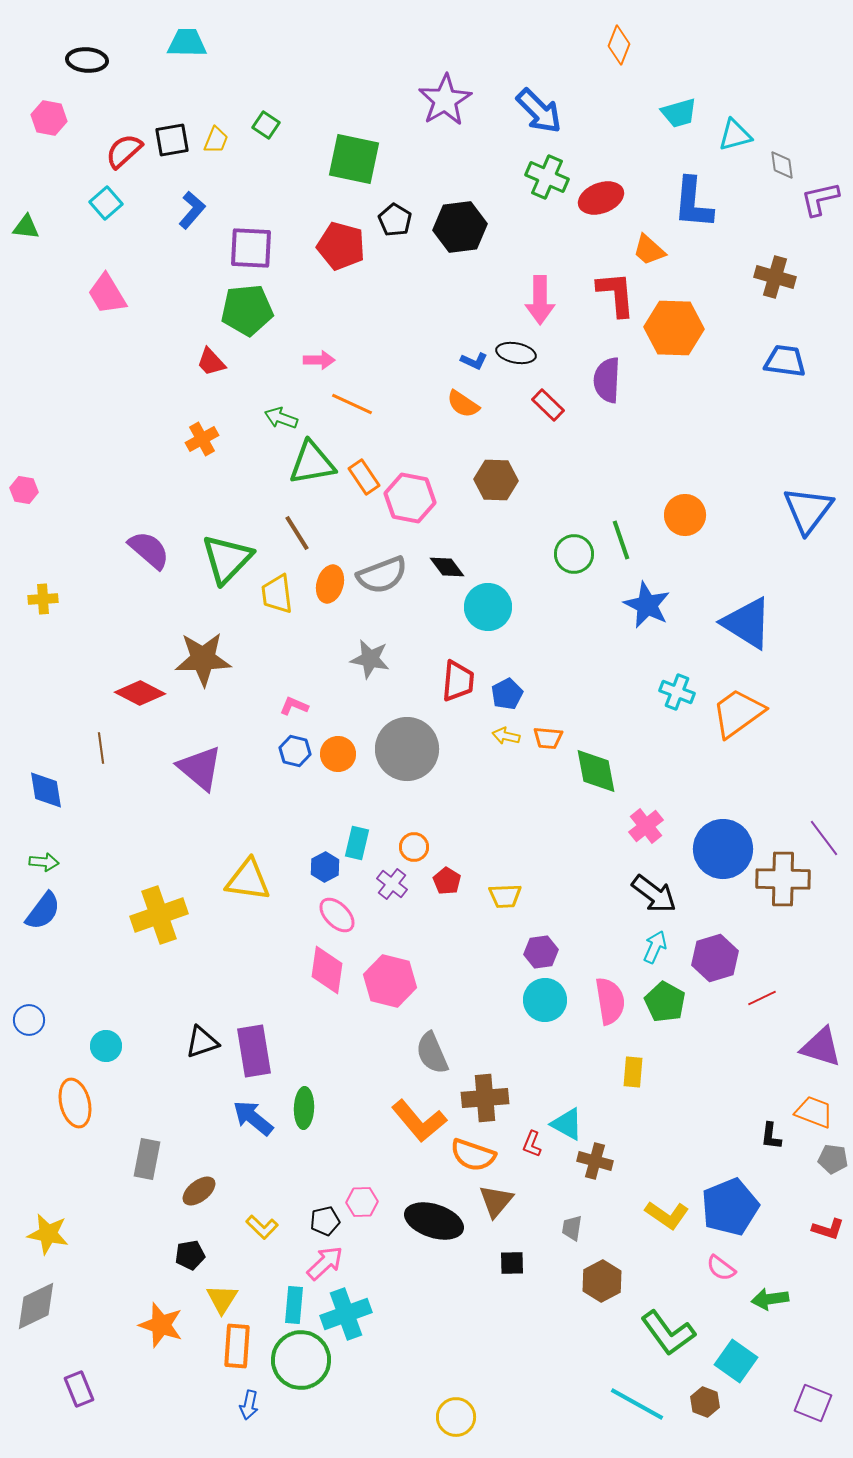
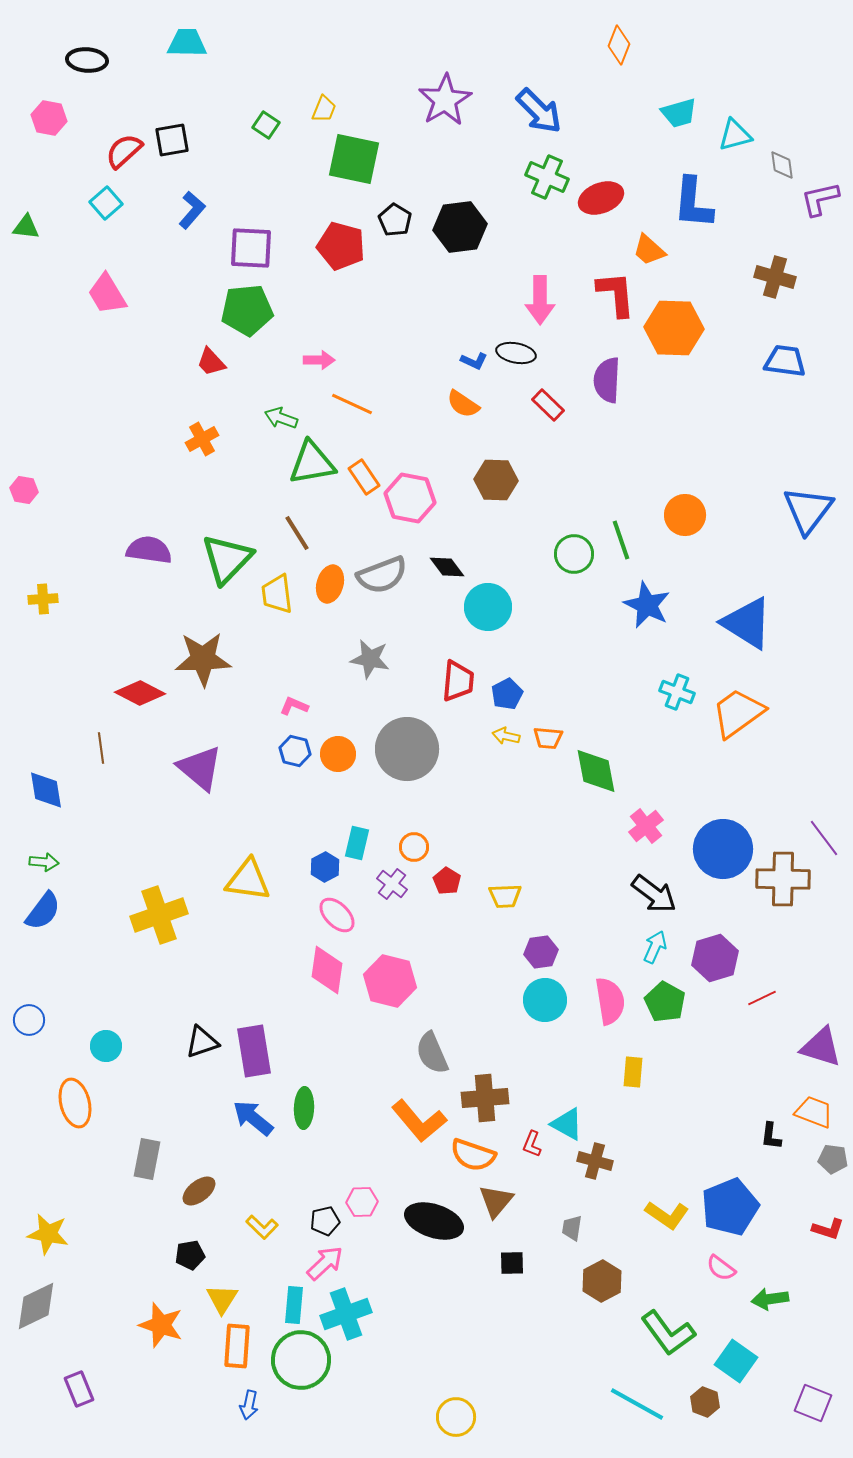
yellow trapezoid at (216, 140): moved 108 px right, 31 px up
purple semicircle at (149, 550): rotated 33 degrees counterclockwise
